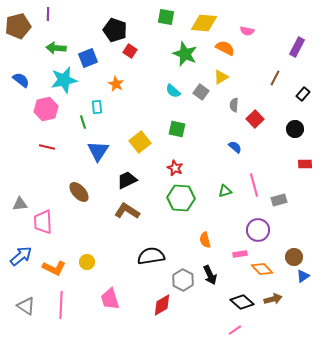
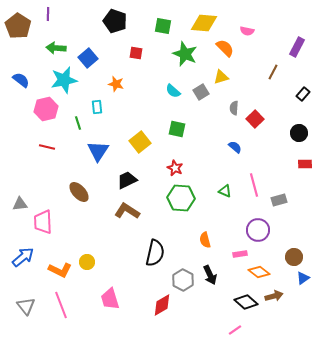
green square at (166, 17): moved 3 px left, 9 px down
brown pentagon at (18, 26): rotated 25 degrees counterclockwise
black pentagon at (115, 30): moved 9 px up
orange semicircle at (225, 48): rotated 18 degrees clockwise
red square at (130, 51): moved 6 px right, 2 px down; rotated 24 degrees counterclockwise
blue square at (88, 58): rotated 18 degrees counterclockwise
yellow triangle at (221, 77): rotated 14 degrees clockwise
brown line at (275, 78): moved 2 px left, 6 px up
orange star at (116, 84): rotated 14 degrees counterclockwise
gray square at (201, 92): rotated 21 degrees clockwise
gray semicircle at (234, 105): moved 3 px down
green line at (83, 122): moved 5 px left, 1 px down
black circle at (295, 129): moved 4 px right, 4 px down
green triangle at (225, 191): rotated 40 degrees clockwise
blue arrow at (21, 256): moved 2 px right, 1 px down
black semicircle at (151, 256): moved 4 px right, 3 px up; rotated 112 degrees clockwise
orange L-shape at (54, 268): moved 6 px right, 2 px down
orange diamond at (262, 269): moved 3 px left, 3 px down; rotated 10 degrees counterclockwise
blue triangle at (303, 276): moved 2 px down
brown arrow at (273, 299): moved 1 px right, 3 px up
black diamond at (242, 302): moved 4 px right
pink line at (61, 305): rotated 24 degrees counterclockwise
gray triangle at (26, 306): rotated 18 degrees clockwise
